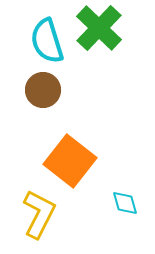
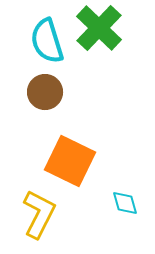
brown circle: moved 2 px right, 2 px down
orange square: rotated 12 degrees counterclockwise
